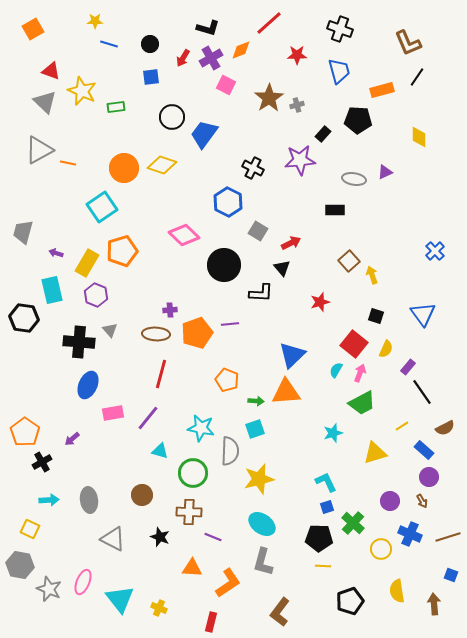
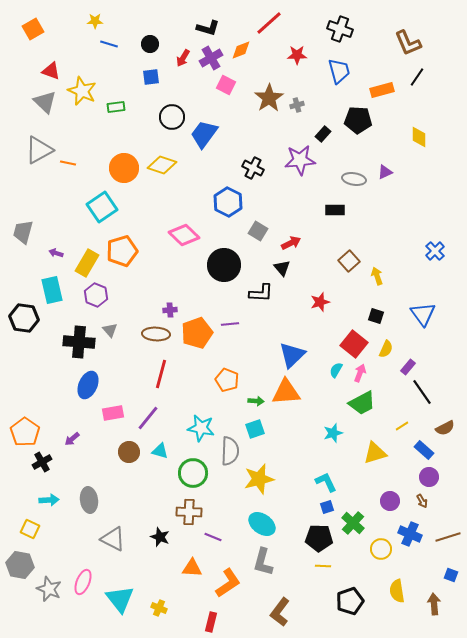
yellow arrow at (372, 275): moved 5 px right, 1 px down
brown circle at (142, 495): moved 13 px left, 43 px up
